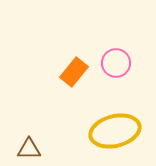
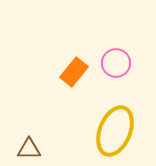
yellow ellipse: rotated 54 degrees counterclockwise
